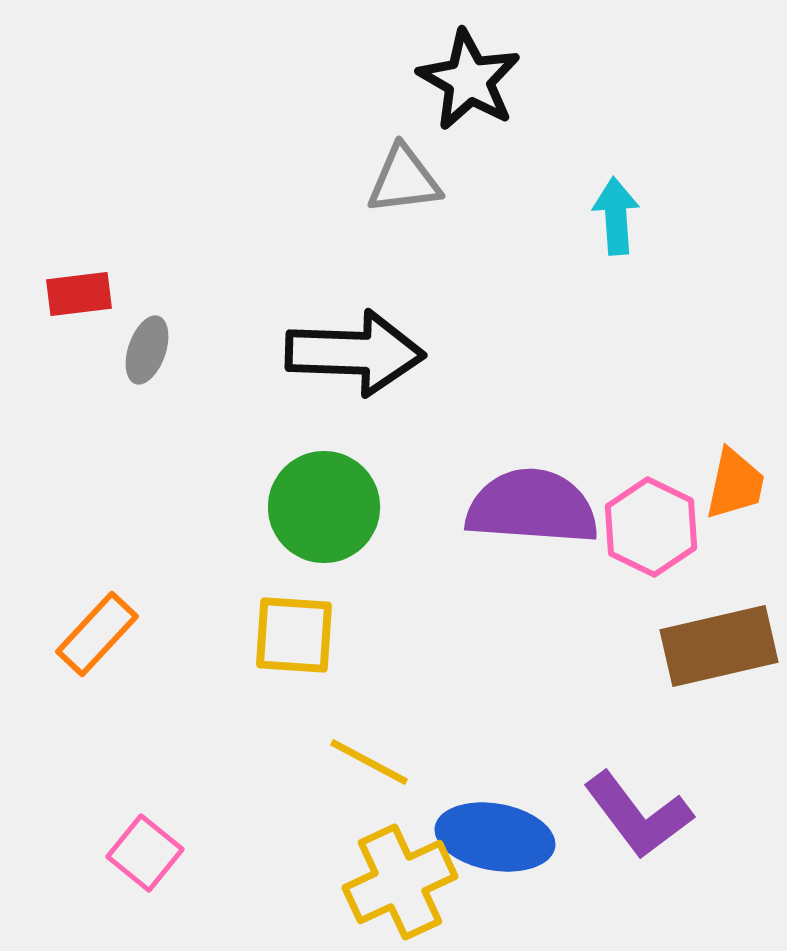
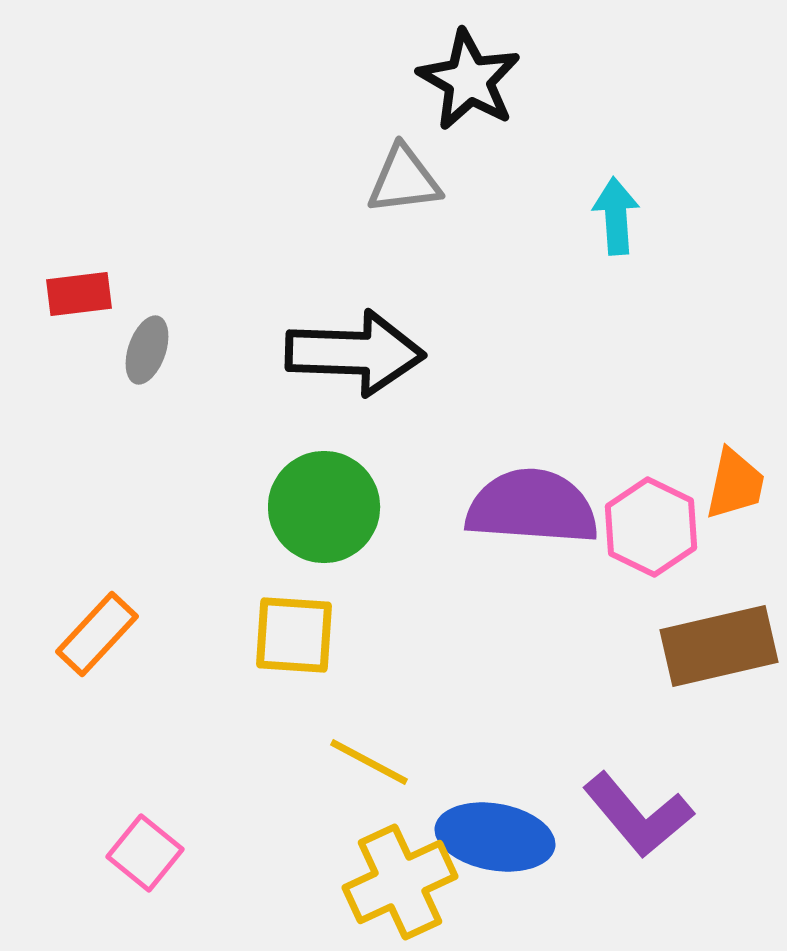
purple L-shape: rotated 3 degrees counterclockwise
